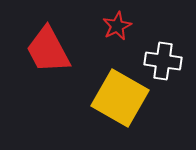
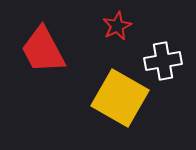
red trapezoid: moved 5 px left
white cross: rotated 18 degrees counterclockwise
